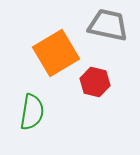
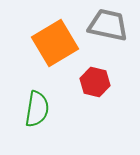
orange square: moved 1 px left, 10 px up
green semicircle: moved 5 px right, 3 px up
